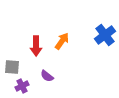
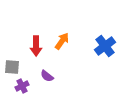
blue cross: moved 11 px down
